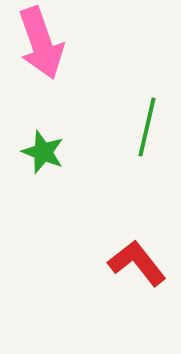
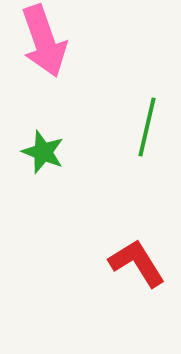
pink arrow: moved 3 px right, 2 px up
red L-shape: rotated 6 degrees clockwise
